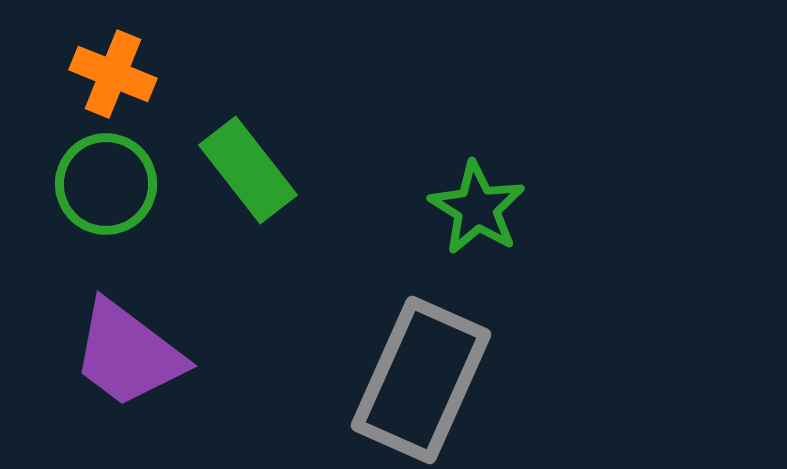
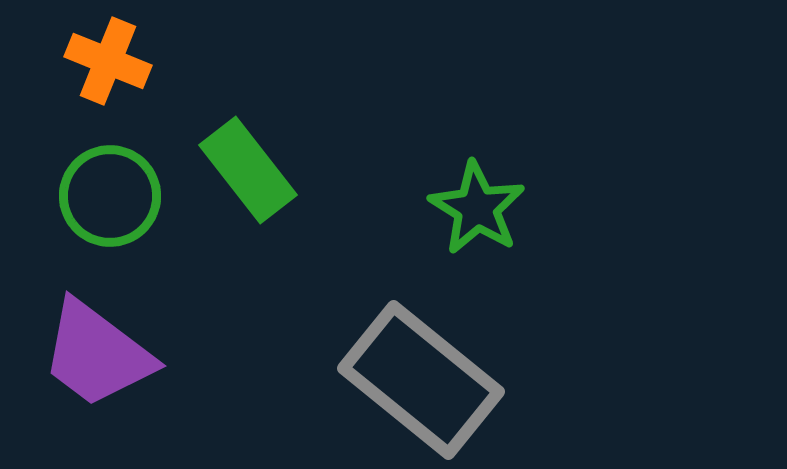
orange cross: moved 5 px left, 13 px up
green circle: moved 4 px right, 12 px down
purple trapezoid: moved 31 px left
gray rectangle: rotated 75 degrees counterclockwise
